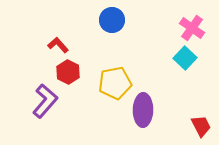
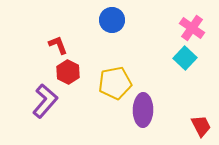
red L-shape: rotated 20 degrees clockwise
